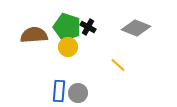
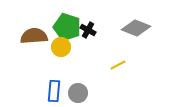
black cross: moved 3 px down
brown semicircle: moved 1 px down
yellow circle: moved 7 px left
yellow line: rotated 70 degrees counterclockwise
blue rectangle: moved 5 px left
